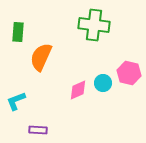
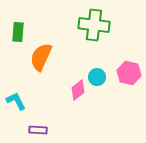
cyan circle: moved 6 px left, 6 px up
pink diamond: rotated 15 degrees counterclockwise
cyan L-shape: rotated 85 degrees clockwise
